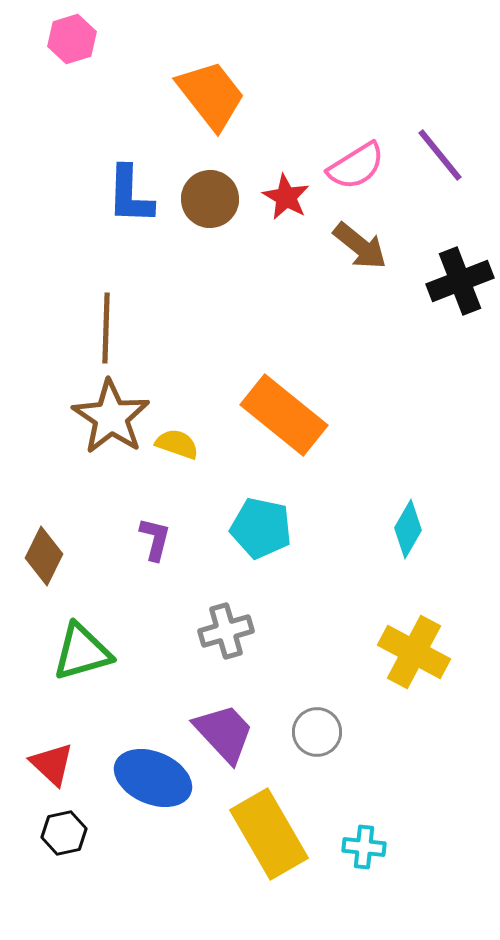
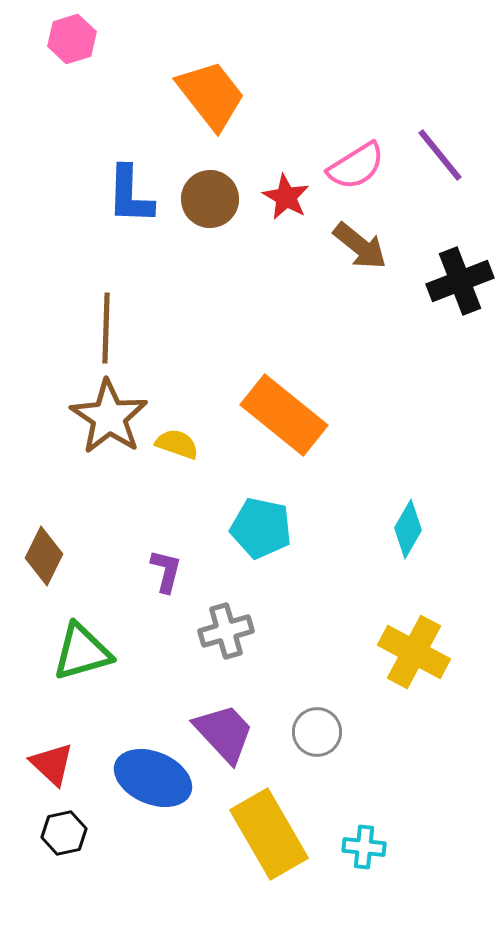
brown star: moved 2 px left
purple L-shape: moved 11 px right, 32 px down
